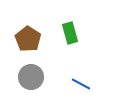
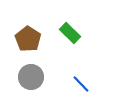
green rectangle: rotated 30 degrees counterclockwise
blue line: rotated 18 degrees clockwise
